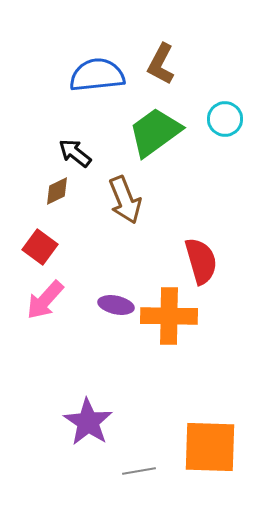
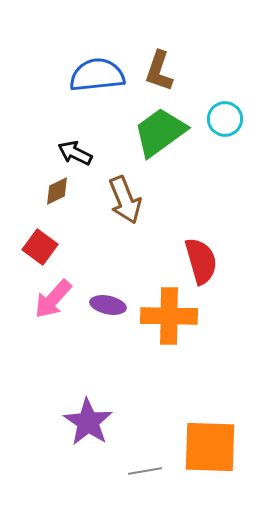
brown L-shape: moved 2 px left, 7 px down; rotated 9 degrees counterclockwise
green trapezoid: moved 5 px right
black arrow: rotated 12 degrees counterclockwise
pink arrow: moved 8 px right, 1 px up
purple ellipse: moved 8 px left
gray line: moved 6 px right
